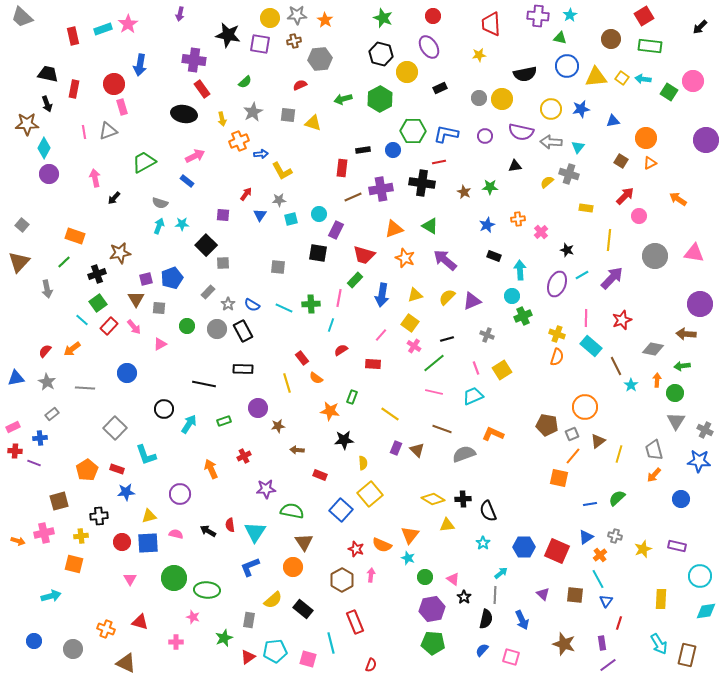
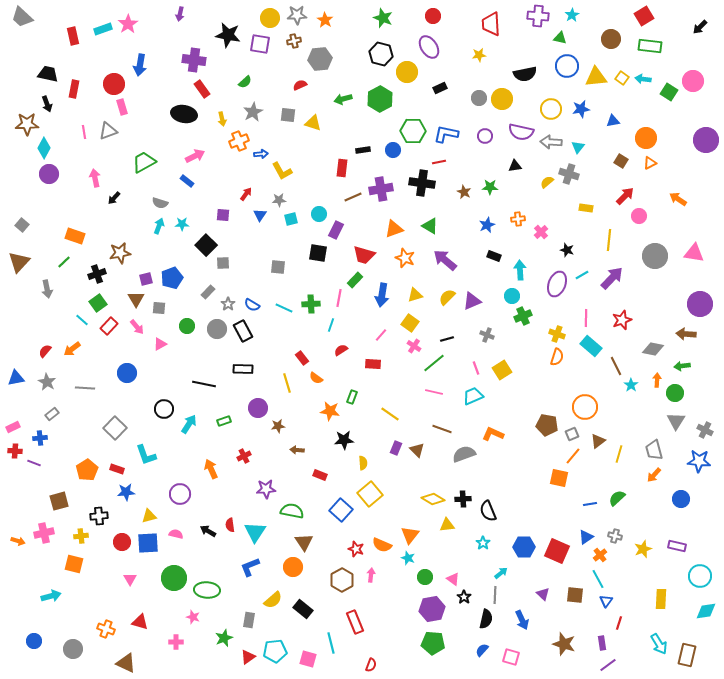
cyan star at (570, 15): moved 2 px right
pink arrow at (134, 327): moved 3 px right
